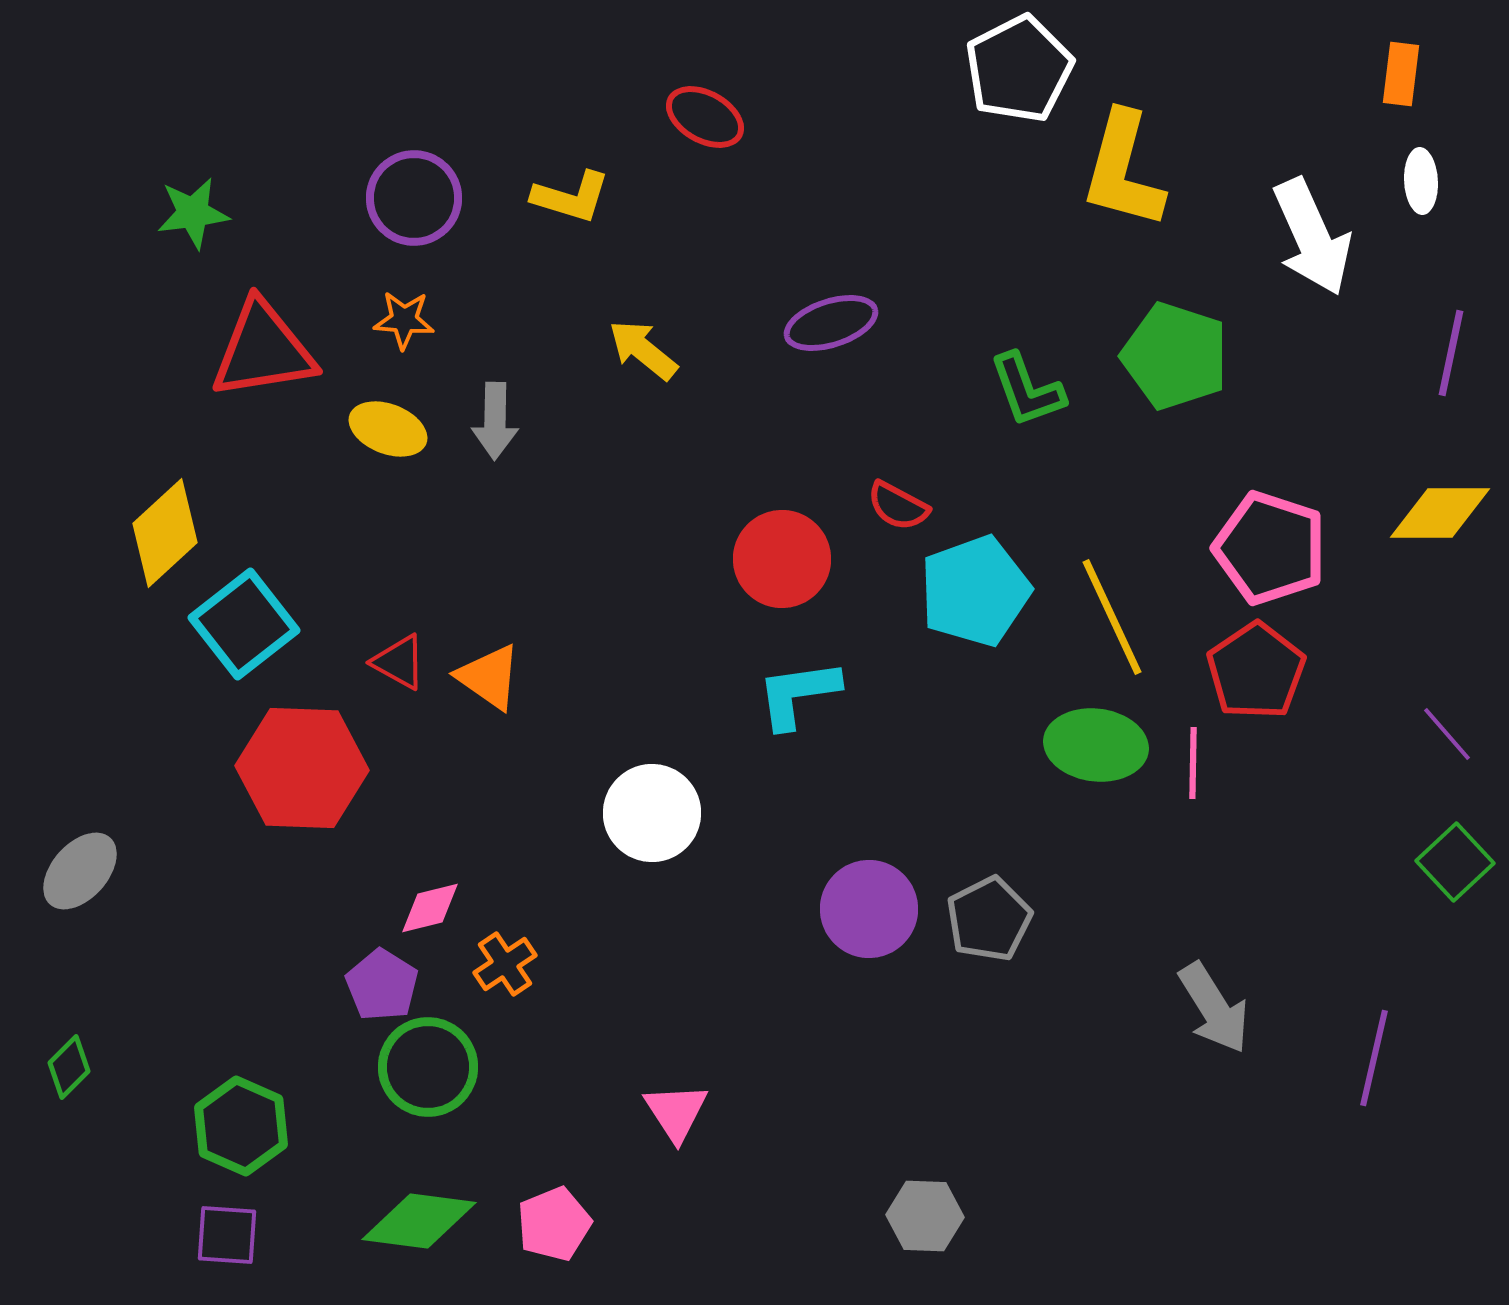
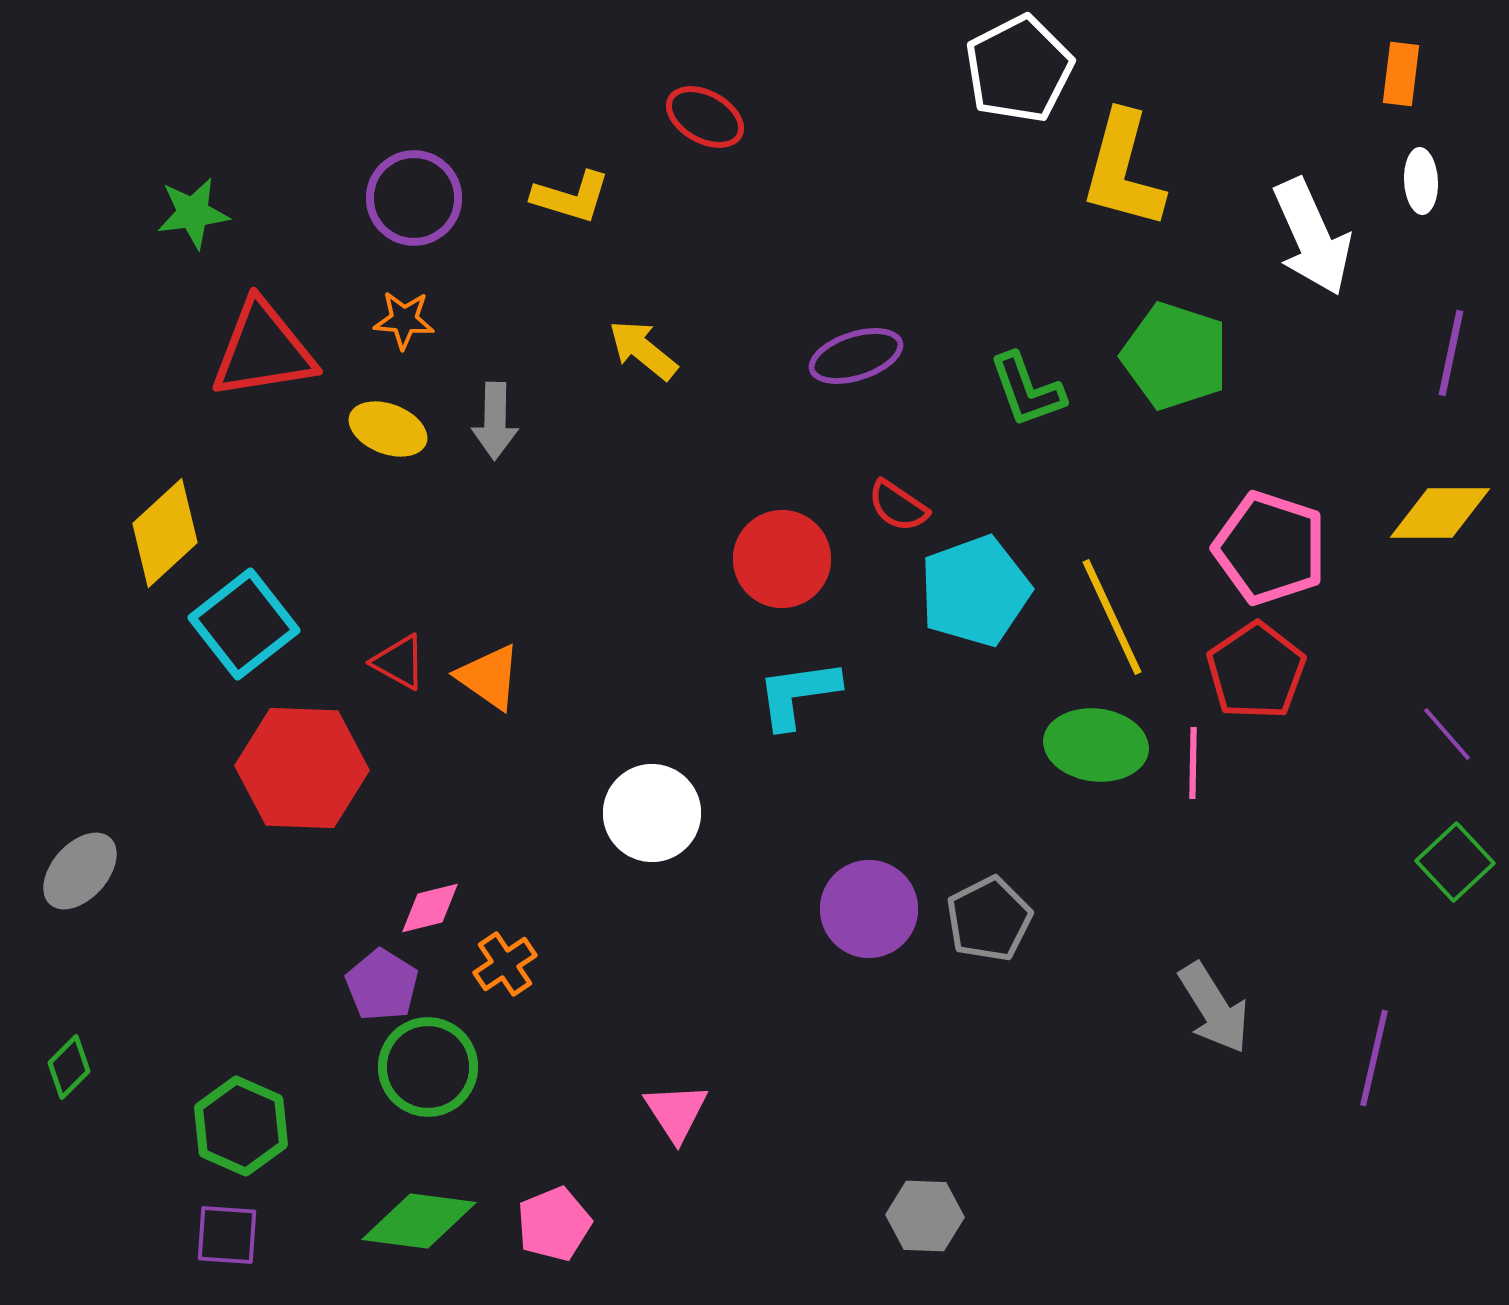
purple ellipse at (831, 323): moved 25 px right, 33 px down
red semicircle at (898, 506): rotated 6 degrees clockwise
